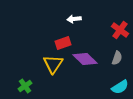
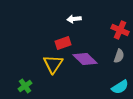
red cross: rotated 12 degrees counterclockwise
gray semicircle: moved 2 px right, 2 px up
